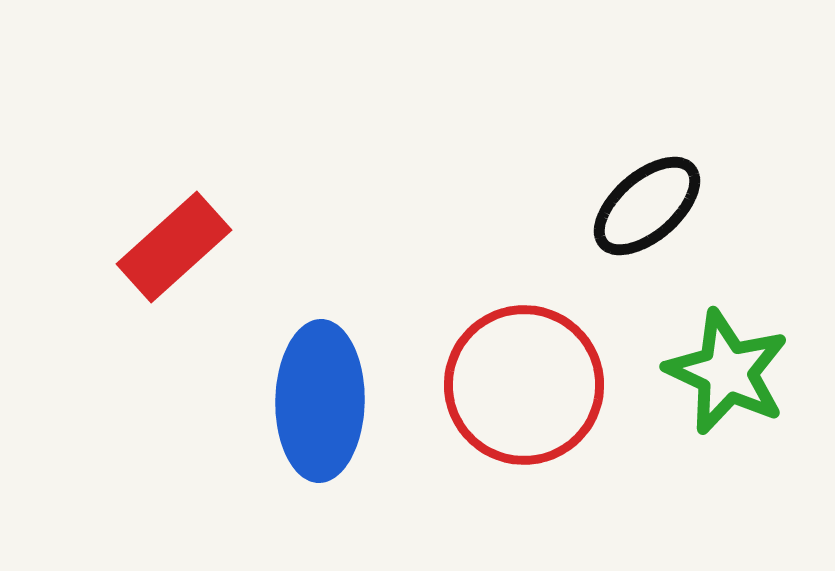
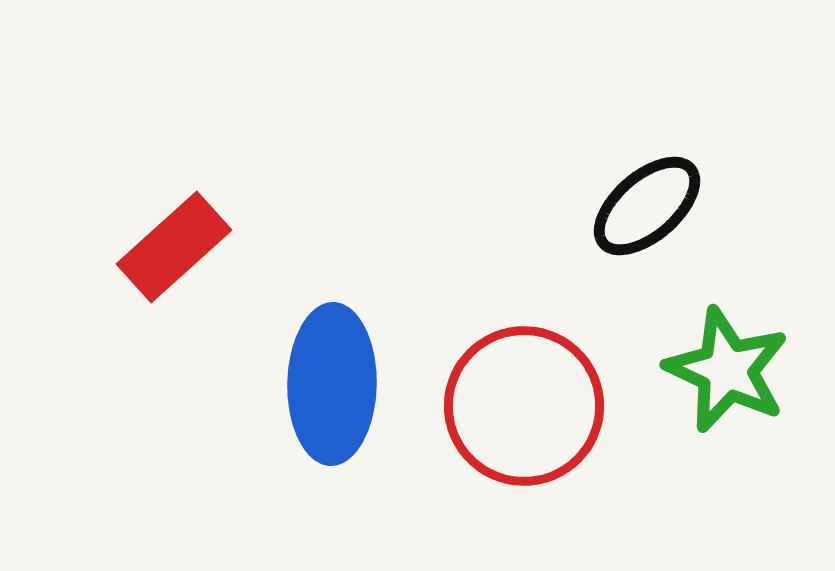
green star: moved 2 px up
red circle: moved 21 px down
blue ellipse: moved 12 px right, 17 px up
